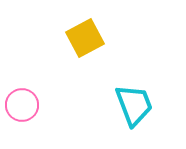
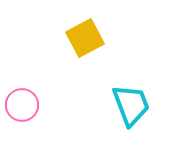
cyan trapezoid: moved 3 px left
